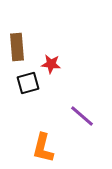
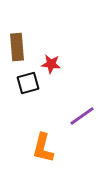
purple line: rotated 76 degrees counterclockwise
